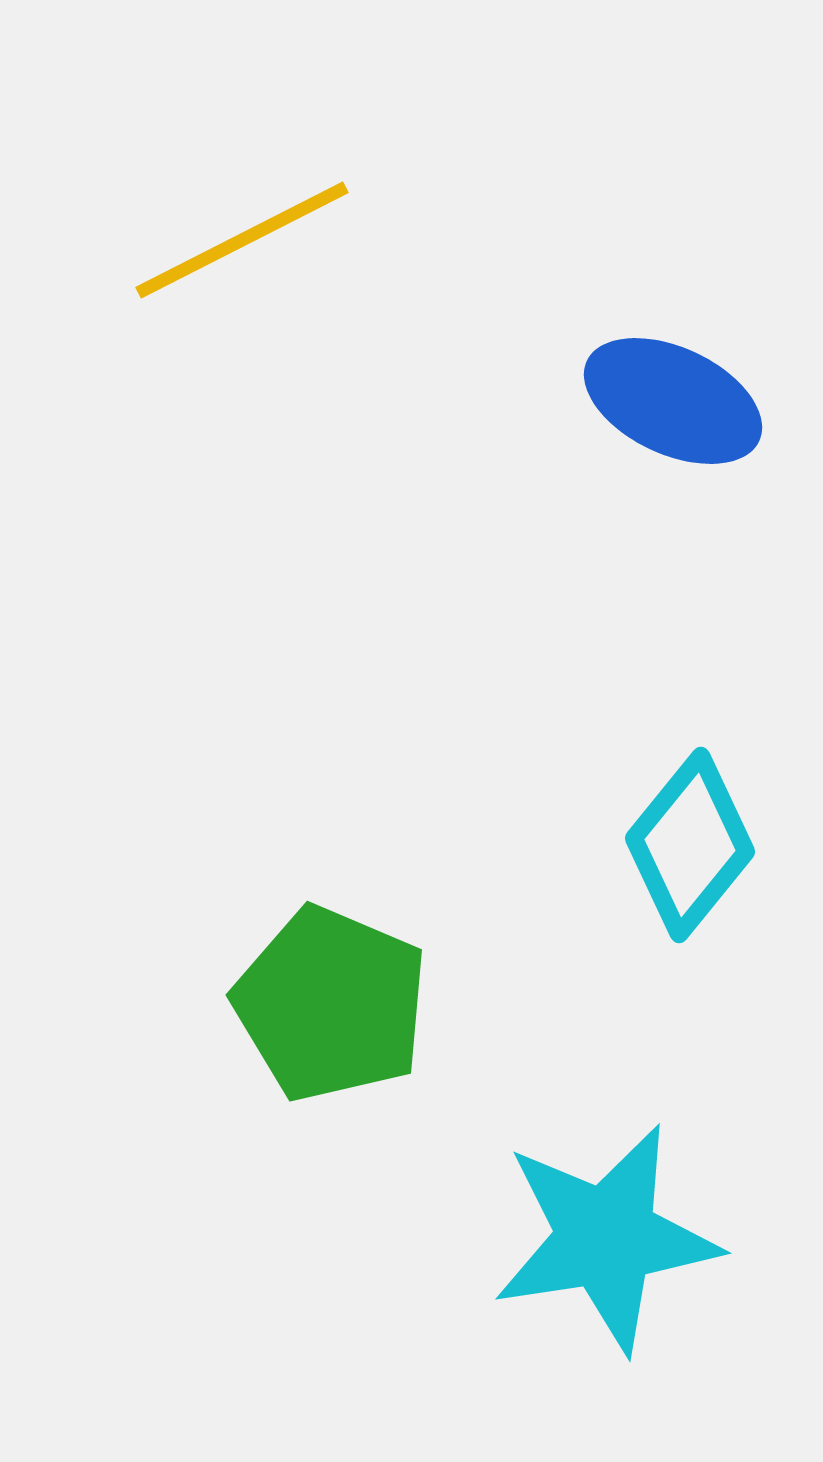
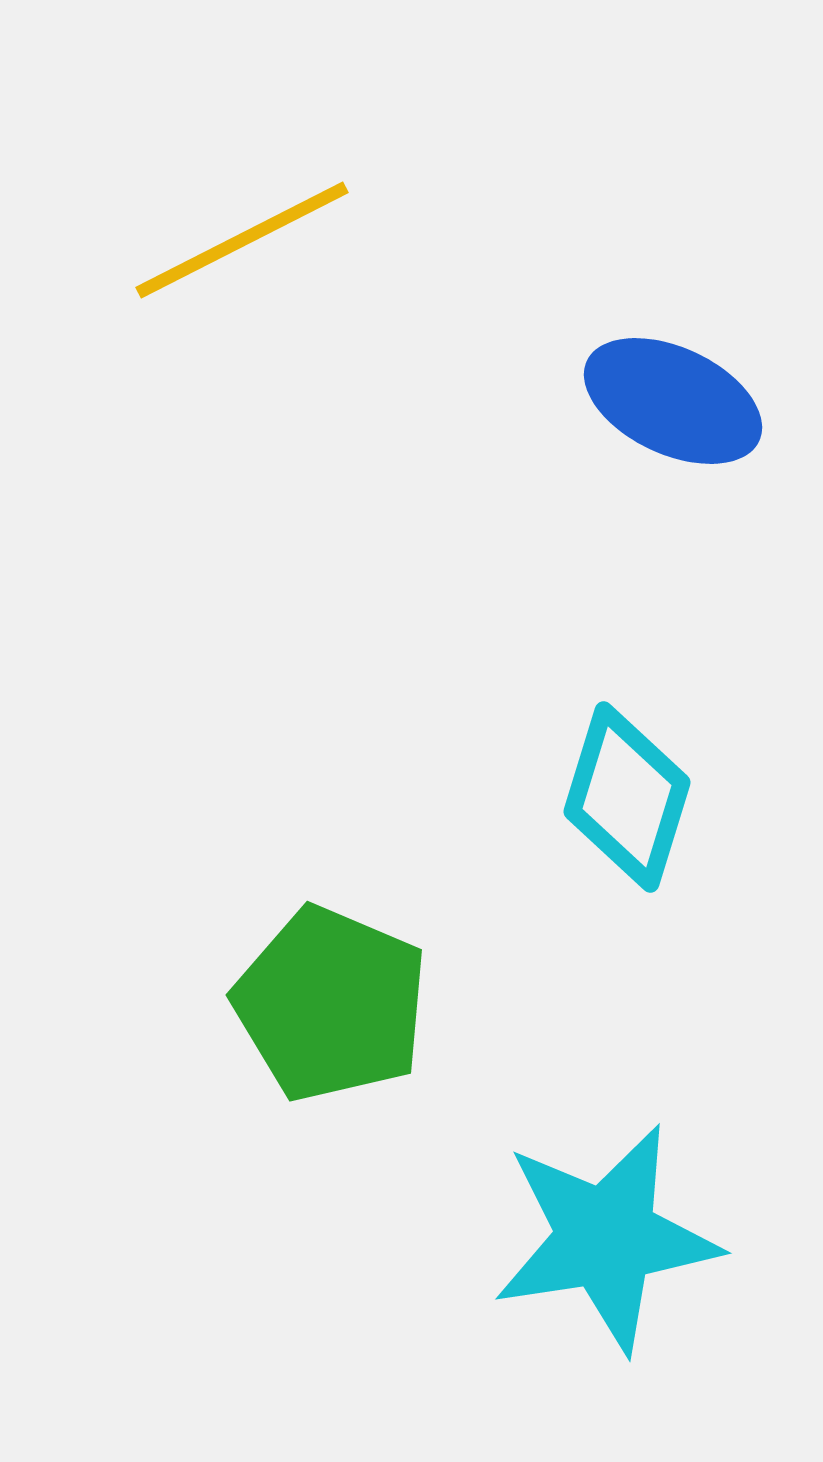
cyan diamond: moved 63 px left, 48 px up; rotated 22 degrees counterclockwise
